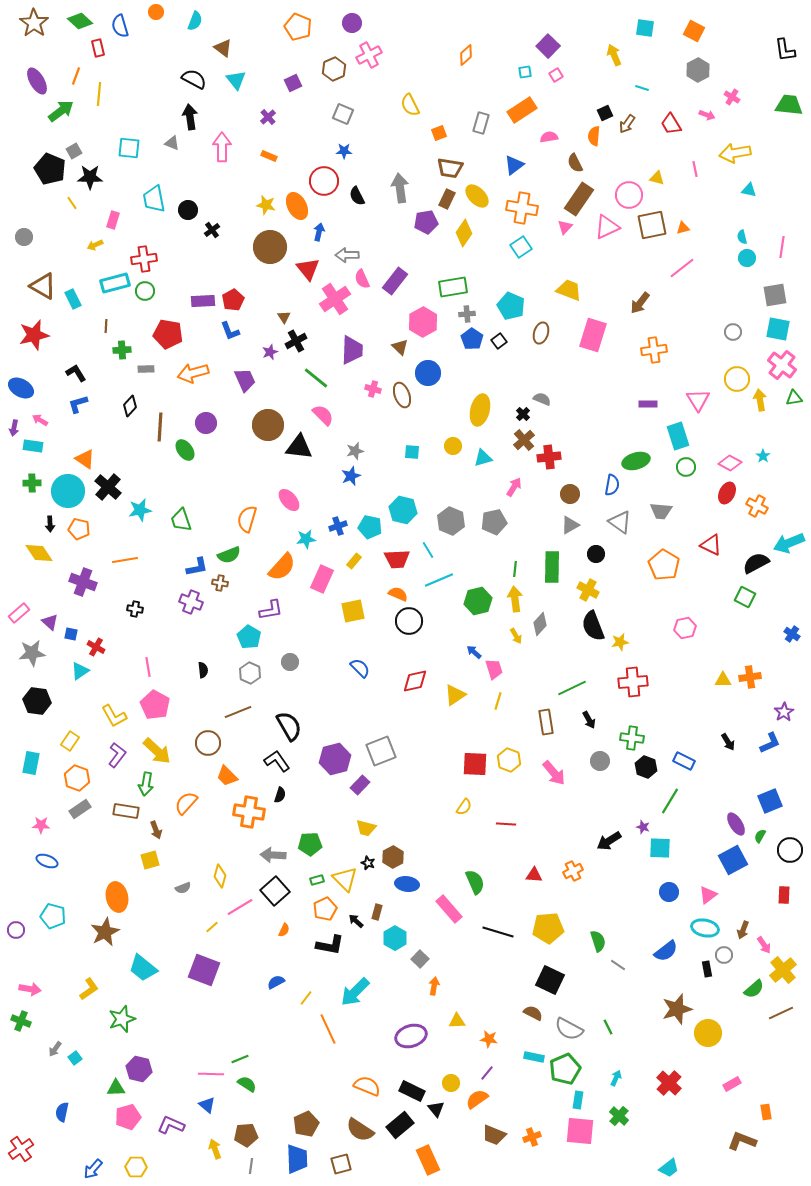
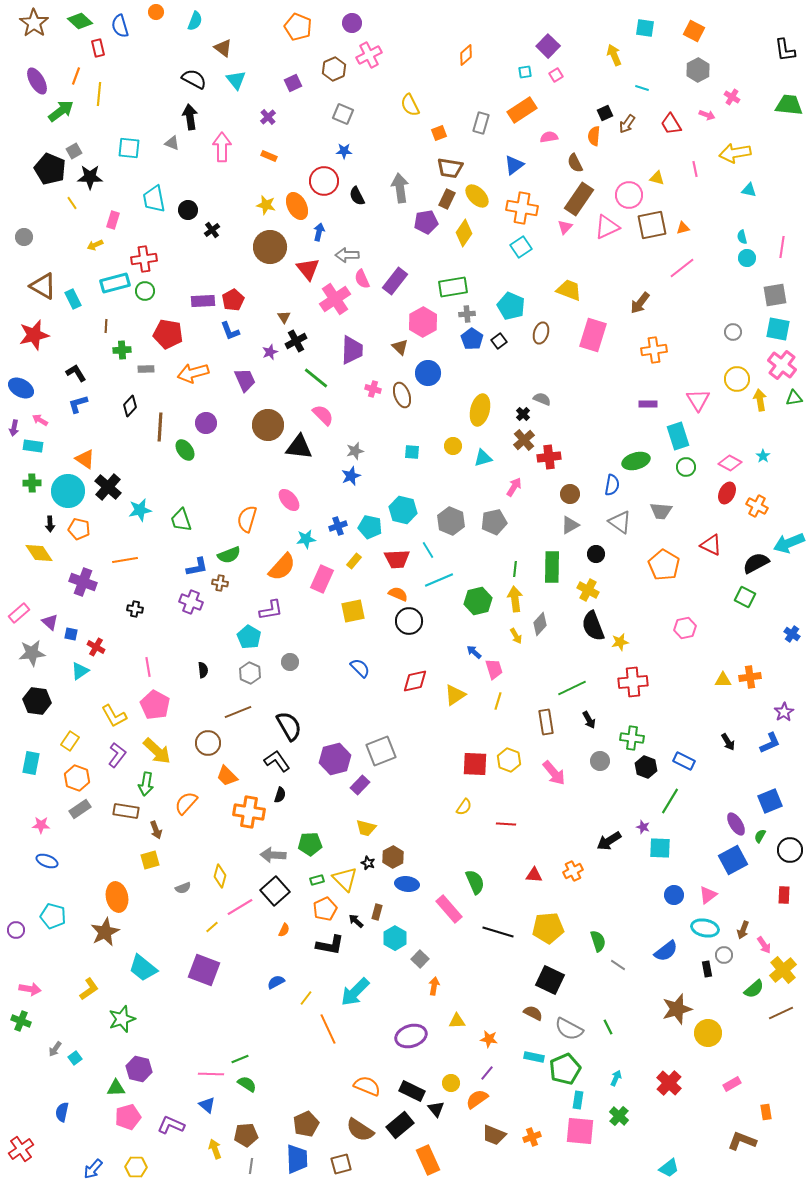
blue circle at (669, 892): moved 5 px right, 3 px down
